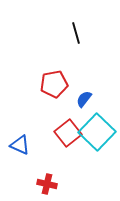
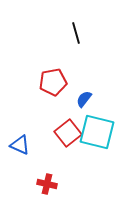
red pentagon: moved 1 px left, 2 px up
cyan square: rotated 30 degrees counterclockwise
